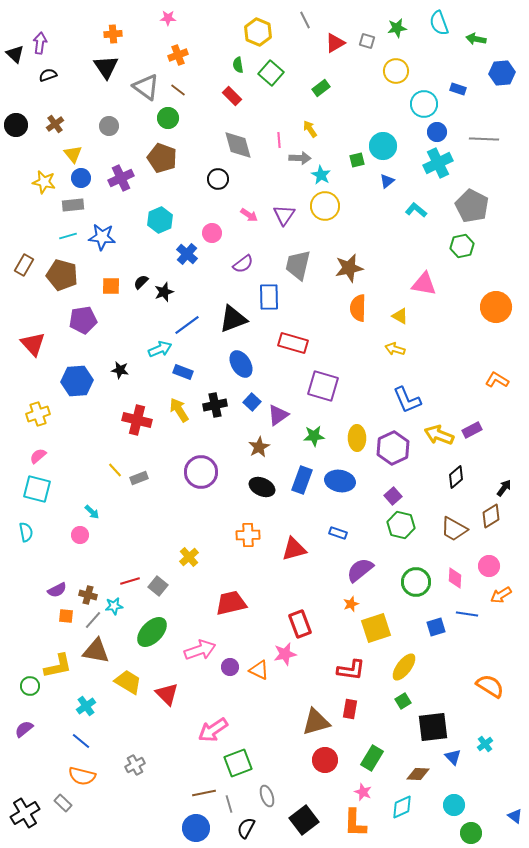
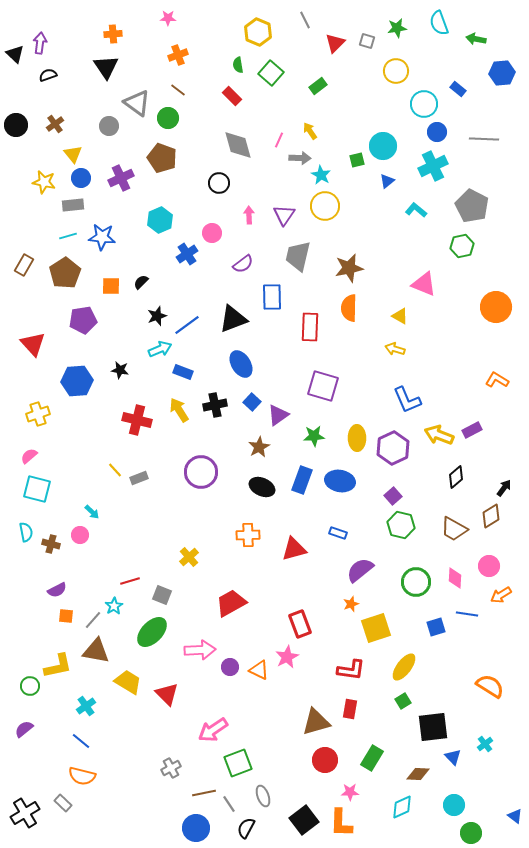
red triangle at (335, 43): rotated 15 degrees counterclockwise
gray triangle at (146, 87): moved 9 px left, 16 px down
green rectangle at (321, 88): moved 3 px left, 2 px up
blue rectangle at (458, 89): rotated 21 degrees clockwise
yellow arrow at (310, 129): moved 2 px down
pink line at (279, 140): rotated 28 degrees clockwise
cyan cross at (438, 163): moved 5 px left, 3 px down
black circle at (218, 179): moved 1 px right, 4 px down
pink arrow at (249, 215): rotated 126 degrees counterclockwise
blue cross at (187, 254): rotated 15 degrees clockwise
gray trapezoid at (298, 265): moved 9 px up
brown pentagon at (62, 275): moved 3 px right, 2 px up; rotated 24 degrees clockwise
pink triangle at (424, 284): rotated 12 degrees clockwise
black star at (164, 292): moved 7 px left, 24 px down
blue rectangle at (269, 297): moved 3 px right
orange semicircle at (358, 308): moved 9 px left
red rectangle at (293, 343): moved 17 px right, 16 px up; rotated 76 degrees clockwise
pink semicircle at (38, 456): moved 9 px left
gray square at (158, 586): moved 4 px right, 9 px down; rotated 18 degrees counterclockwise
brown cross at (88, 595): moved 37 px left, 51 px up
red trapezoid at (231, 603): rotated 16 degrees counterclockwise
cyan star at (114, 606): rotated 24 degrees counterclockwise
pink arrow at (200, 650): rotated 16 degrees clockwise
pink star at (285, 654): moved 2 px right, 3 px down; rotated 15 degrees counterclockwise
gray cross at (135, 765): moved 36 px right, 3 px down
pink star at (363, 792): moved 13 px left; rotated 24 degrees counterclockwise
gray ellipse at (267, 796): moved 4 px left
gray line at (229, 804): rotated 18 degrees counterclockwise
orange L-shape at (355, 823): moved 14 px left
